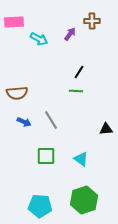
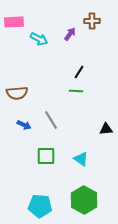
blue arrow: moved 3 px down
green hexagon: rotated 12 degrees counterclockwise
